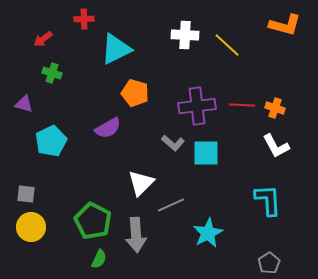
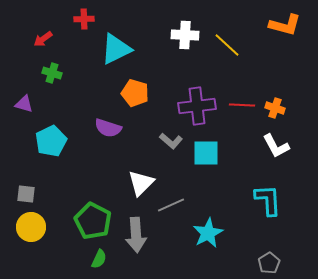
purple semicircle: rotated 48 degrees clockwise
gray L-shape: moved 2 px left, 2 px up
